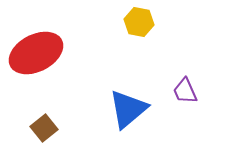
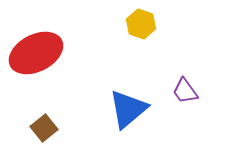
yellow hexagon: moved 2 px right, 2 px down; rotated 8 degrees clockwise
purple trapezoid: rotated 12 degrees counterclockwise
